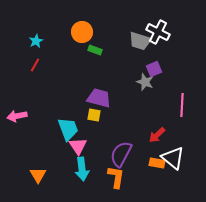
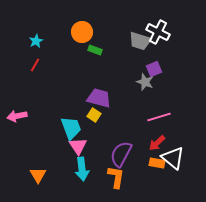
pink line: moved 23 px left, 12 px down; rotated 70 degrees clockwise
yellow square: rotated 24 degrees clockwise
cyan trapezoid: moved 3 px right, 1 px up
red arrow: moved 8 px down
